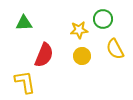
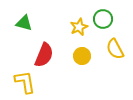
green triangle: rotated 18 degrees clockwise
yellow star: moved 3 px up; rotated 18 degrees counterclockwise
